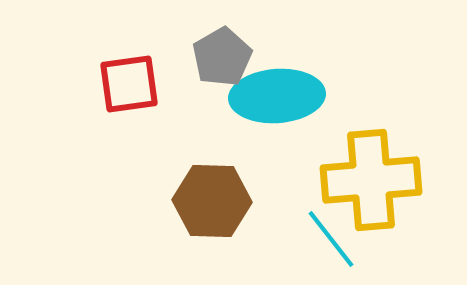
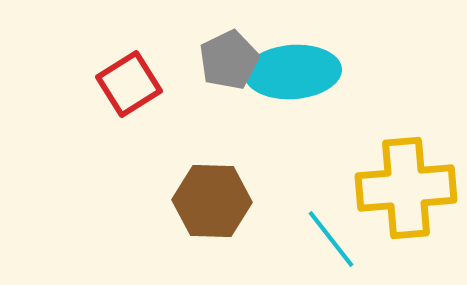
gray pentagon: moved 7 px right, 3 px down; rotated 4 degrees clockwise
red square: rotated 24 degrees counterclockwise
cyan ellipse: moved 16 px right, 24 px up
yellow cross: moved 35 px right, 8 px down
